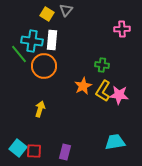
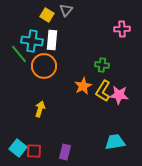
yellow square: moved 1 px down
